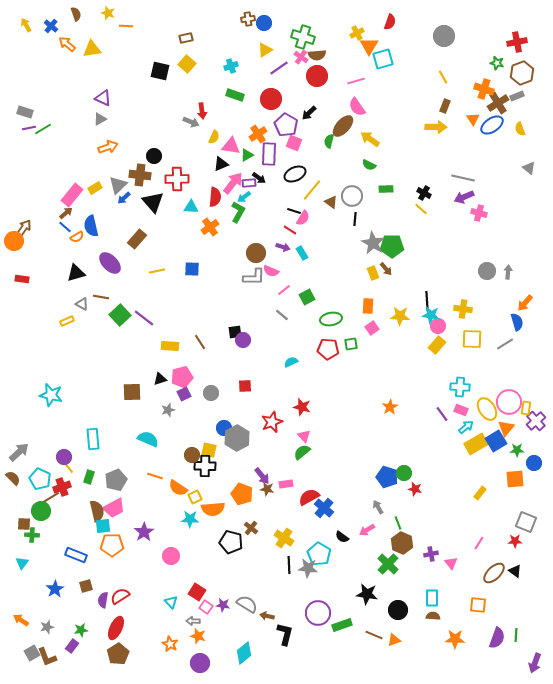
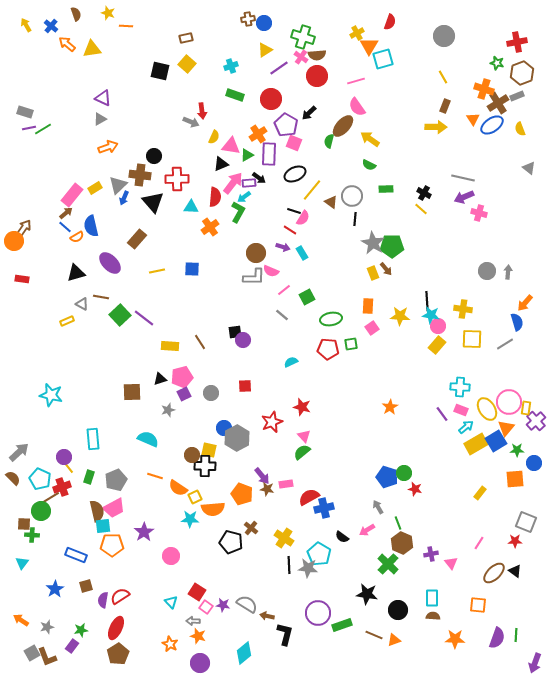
blue arrow at (124, 198): rotated 24 degrees counterclockwise
blue cross at (324, 508): rotated 36 degrees clockwise
